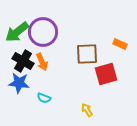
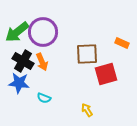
orange rectangle: moved 2 px right, 1 px up
